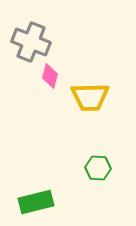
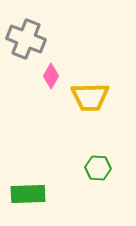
gray cross: moved 5 px left, 3 px up
pink diamond: moved 1 px right; rotated 15 degrees clockwise
green rectangle: moved 8 px left, 8 px up; rotated 12 degrees clockwise
